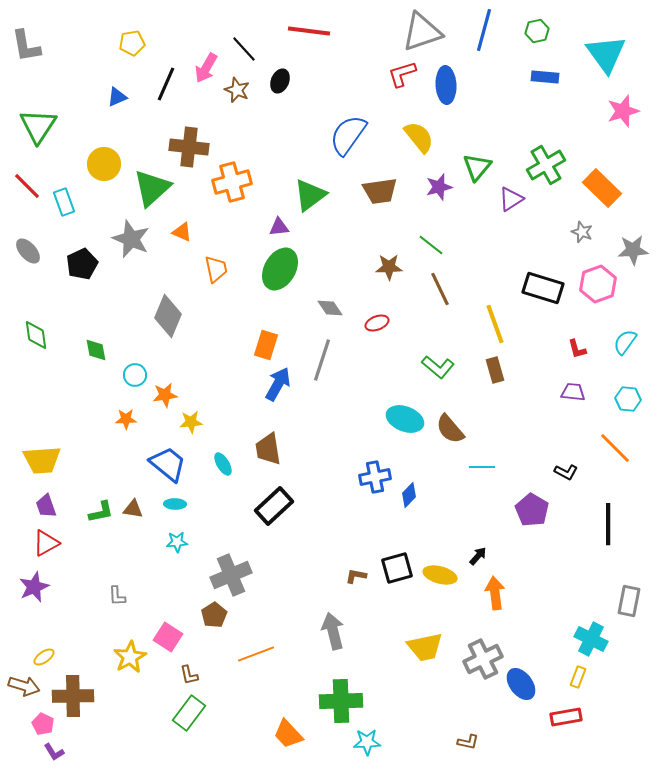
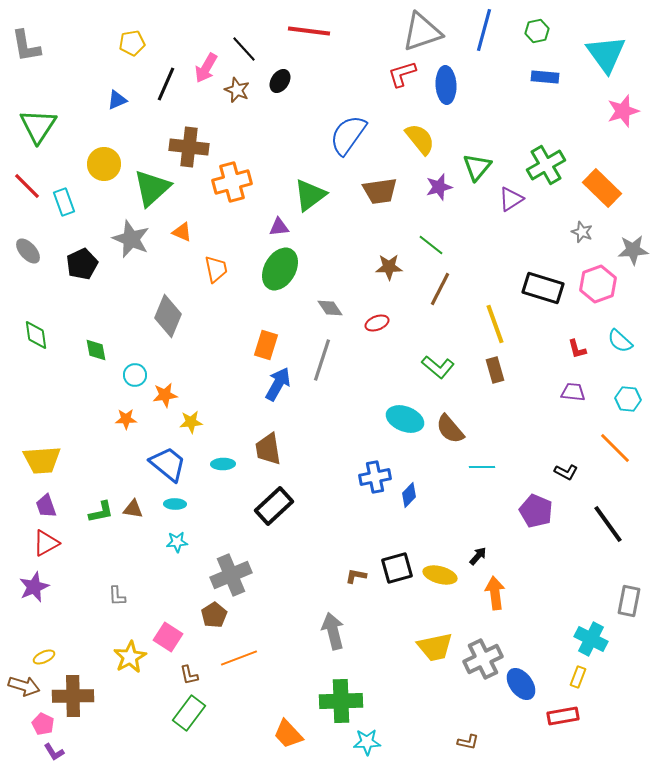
black ellipse at (280, 81): rotated 10 degrees clockwise
blue triangle at (117, 97): moved 3 px down
yellow semicircle at (419, 137): moved 1 px right, 2 px down
brown line at (440, 289): rotated 52 degrees clockwise
cyan semicircle at (625, 342): moved 5 px left, 1 px up; rotated 84 degrees counterclockwise
cyan ellipse at (223, 464): rotated 60 degrees counterclockwise
purple pentagon at (532, 510): moved 4 px right, 1 px down; rotated 8 degrees counterclockwise
black line at (608, 524): rotated 36 degrees counterclockwise
yellow trapezoid at (425, 647): moved 10 px right
orange line at (256, 654): moved 17 px left, 4 px down
yellow ellipse at (44, 657): rotated 10 degrees clockwise
red rectangle at (566, 717): moved 3 px left, 1 px up
